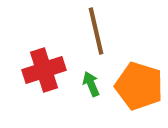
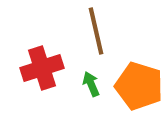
red cross: moved 2 px left, 2 px up
